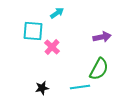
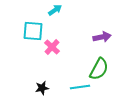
cyan arrow: moved 2 px left, 3 px up
